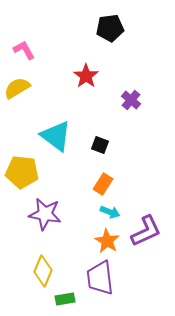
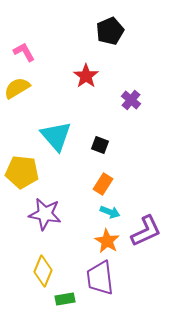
black pentagon: moved 3 px down; rotated 16 degrees counterclockwise
pink L-shape: moved 2 px down
cyan triangle: rotated 12 degrees clockwise
